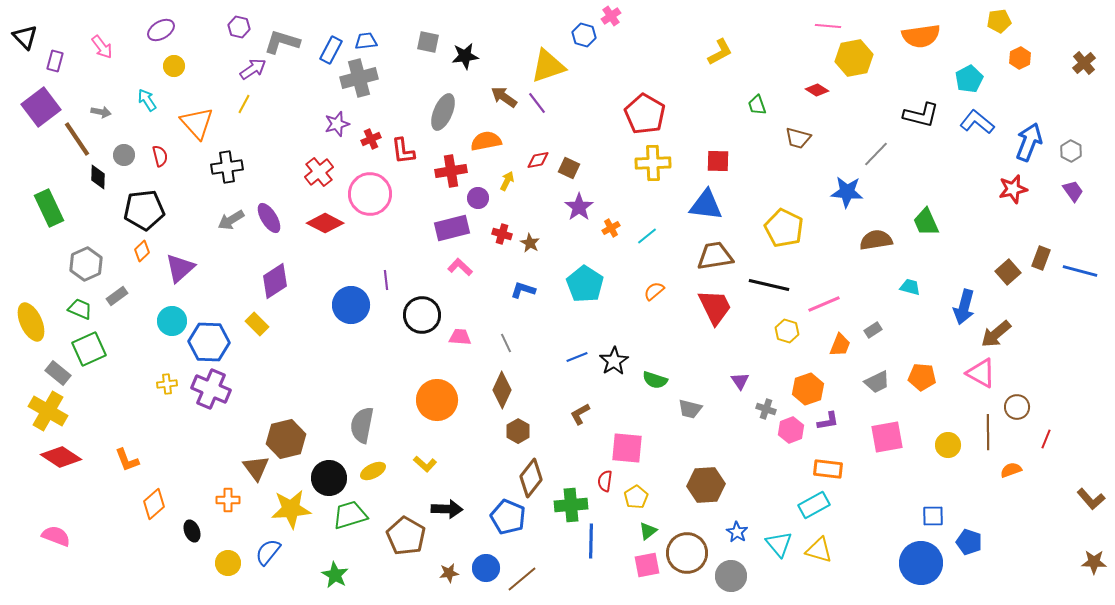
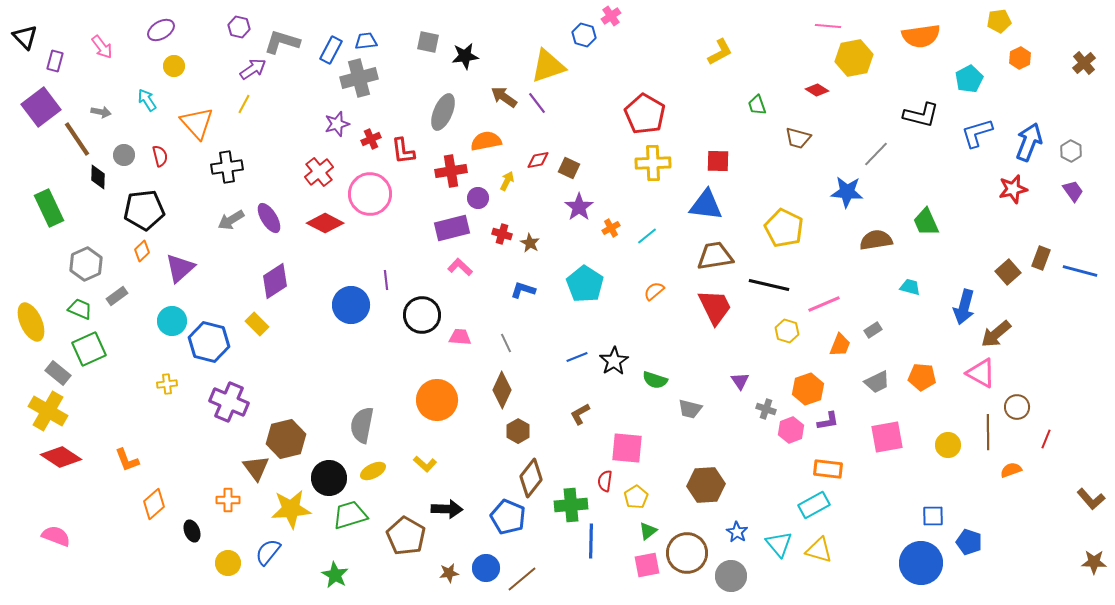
blue L-shape at (977, 122): moved 11 px down; rotated 56 degrees counterclockwise
blue hexagon at (209, 342): rotated 12 degrees clockwise
purple cross at (211, 389): moved 18 px right, 13 px down
